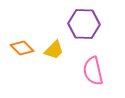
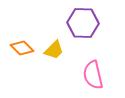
purple hexagon: moved 1 px left, 1 px up
pink semicircle: moved 4 px down
